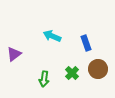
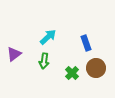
cyan arrow: moved 4 px left, 1 px down; rotated 114 degrees clockwise
brown circle: moved 2 px left, 1 px up
green arrow: moved 18 px up
